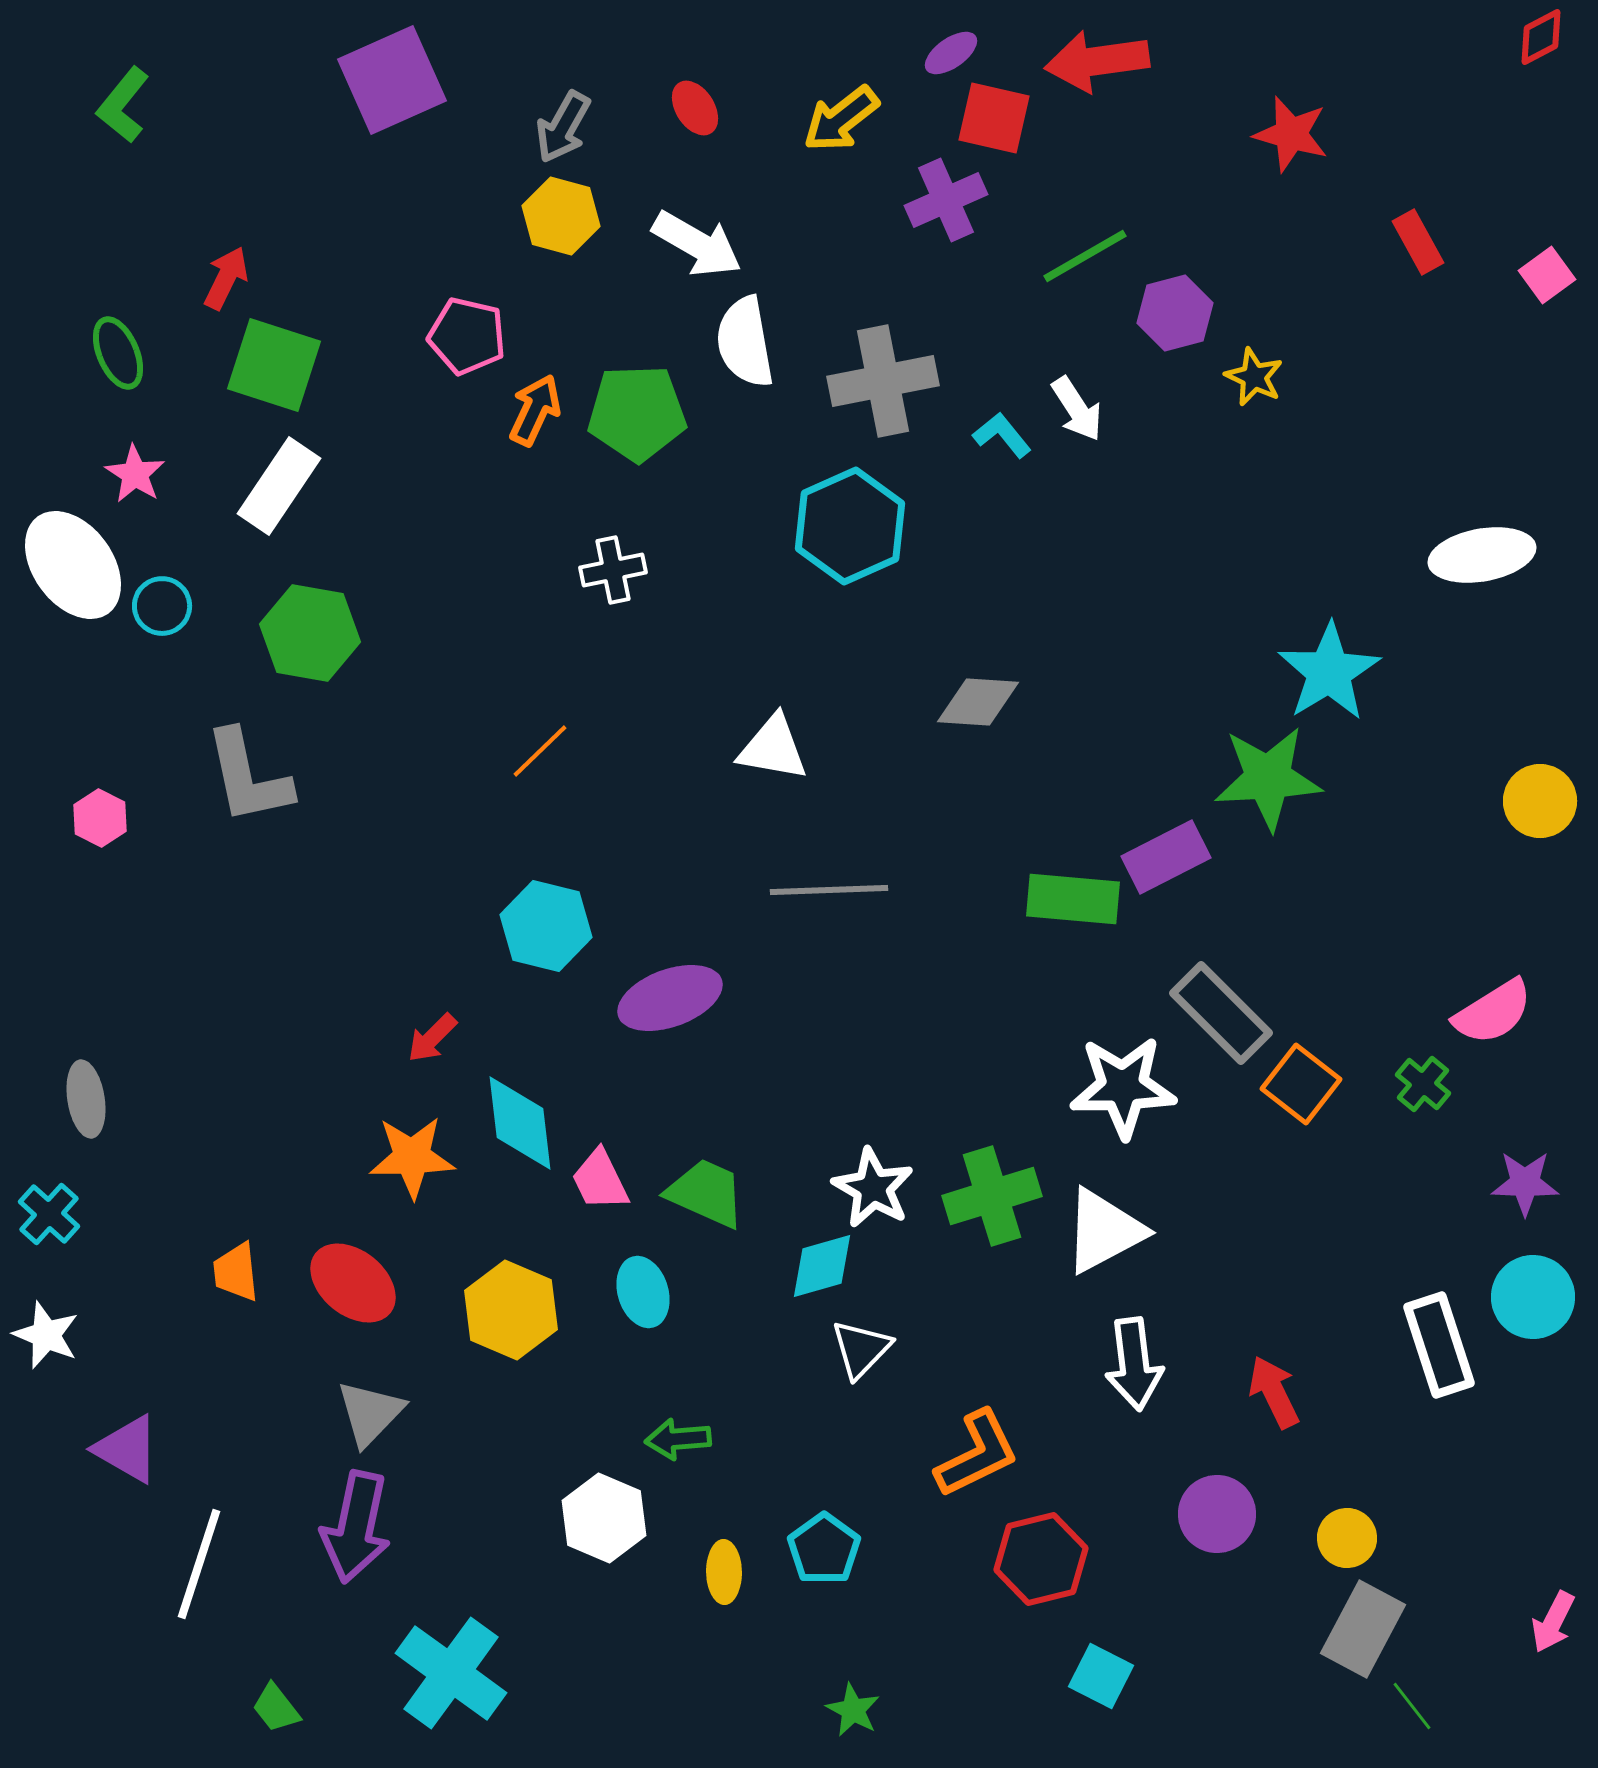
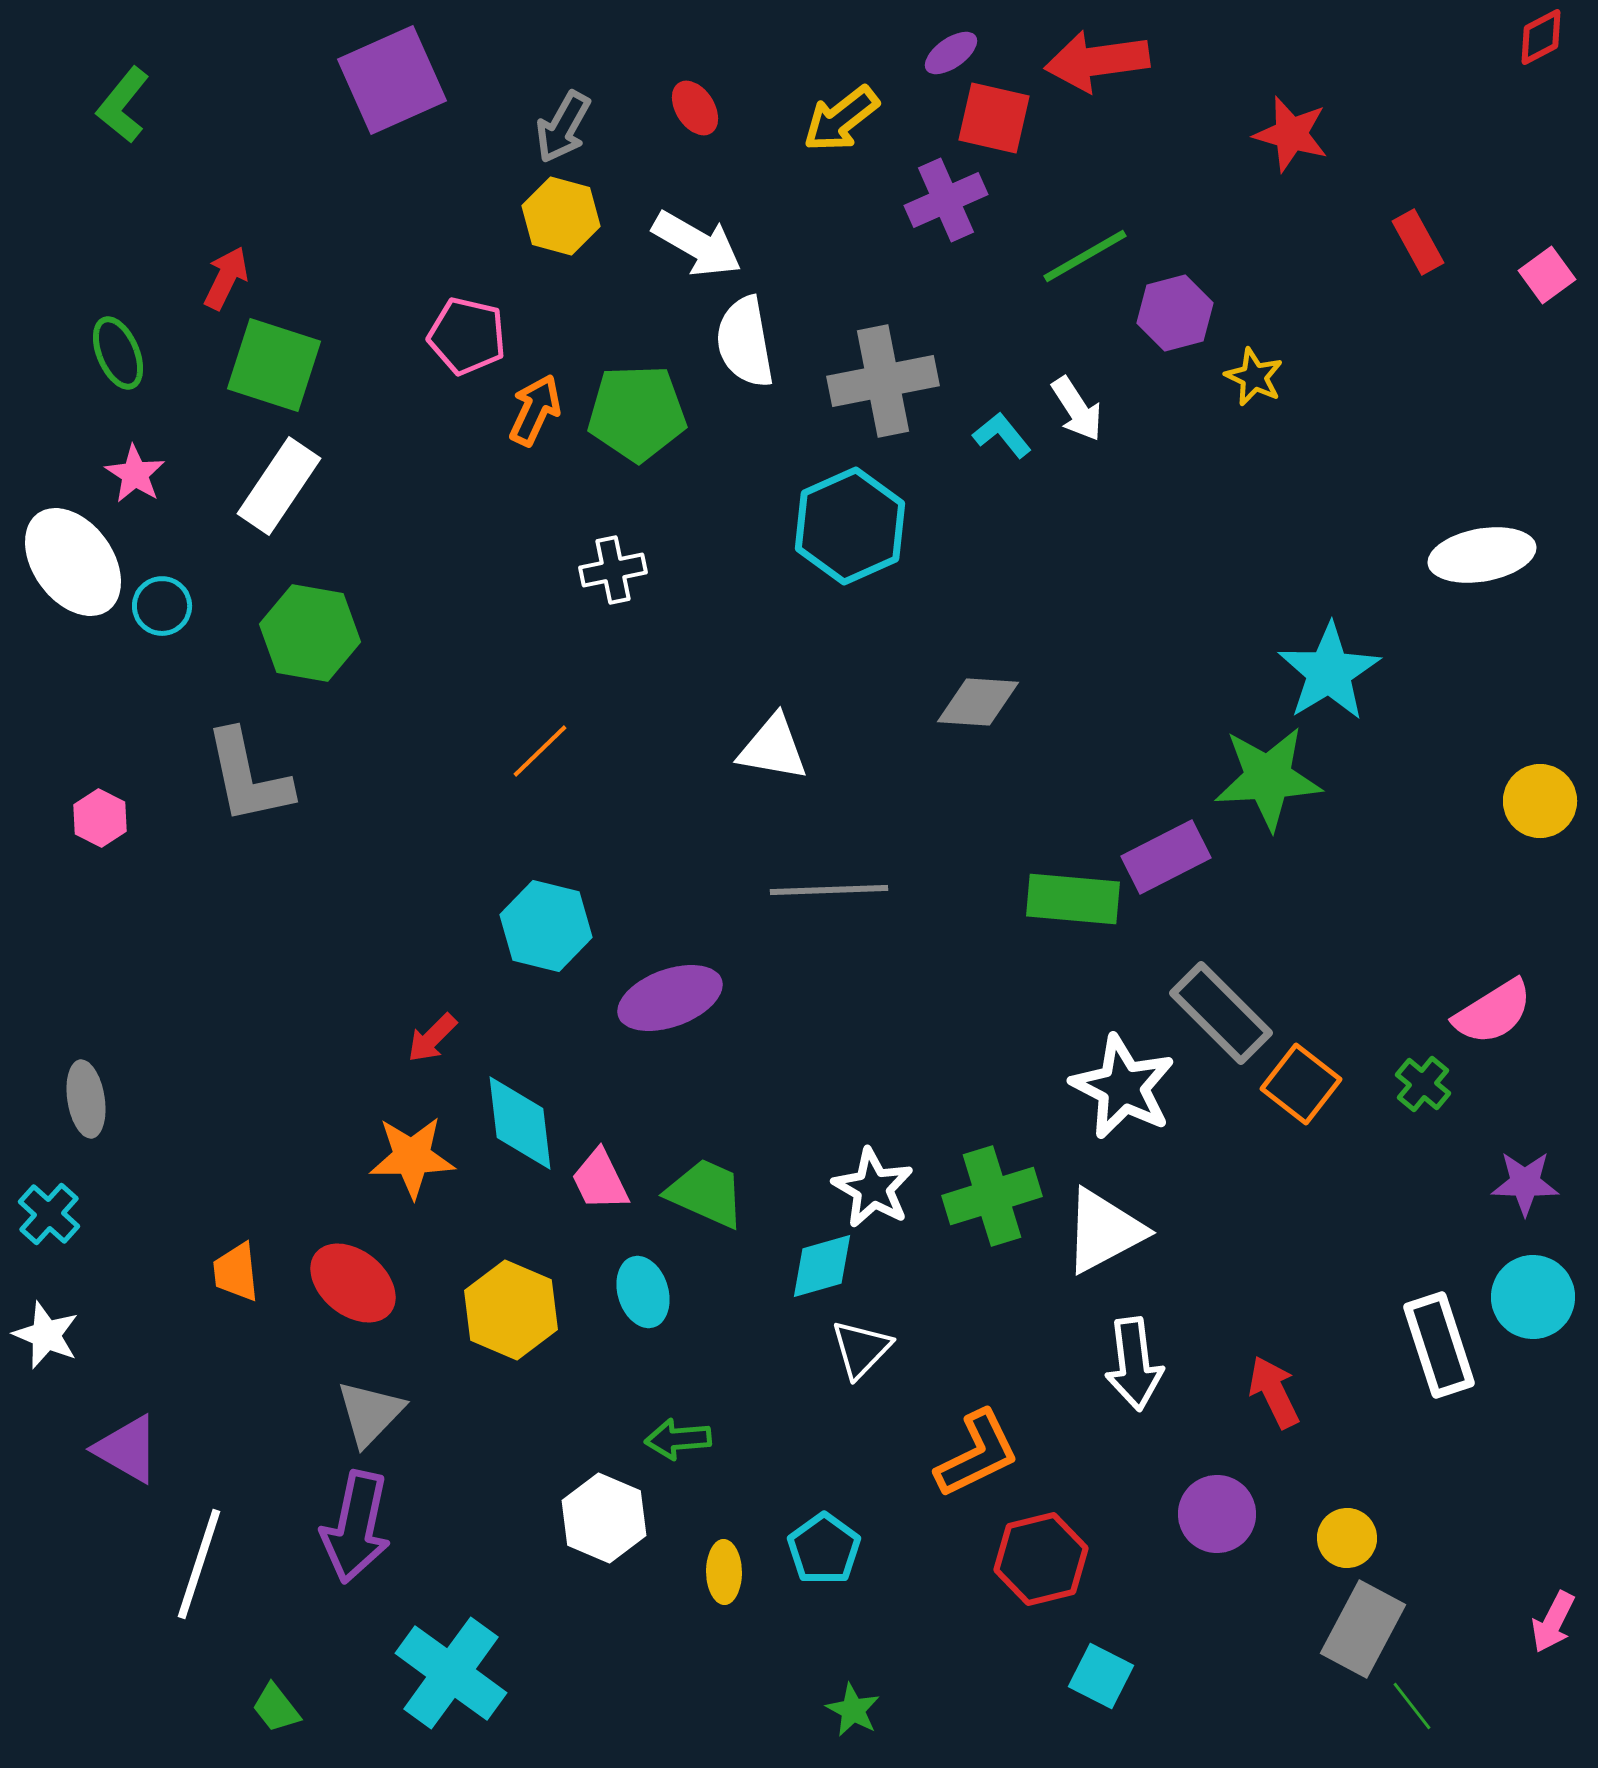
white ellipse at (73, 565): moved 3 px up
white star at (1123, 1087): rotated 28 degrees clockwise
